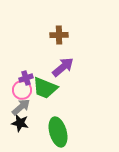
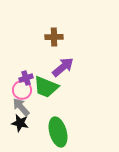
brown cross: moved 5 px left, 2 px down
green trapezoid: moved 1 px right, 1 px up
gray arrow: rotated 90 degrees counterclockwise
